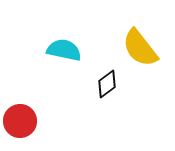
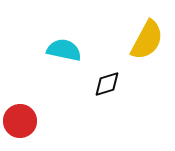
yellow semicircle: moved 7 px right, 8 px up; rotated 114 degrees counterclockwise
black diamond: rotated 20 degrees clockwise
